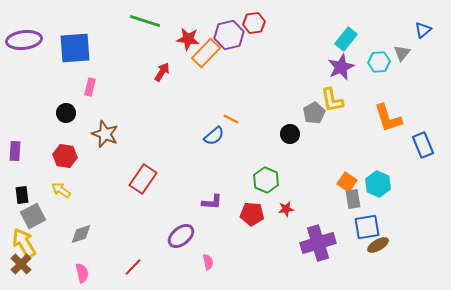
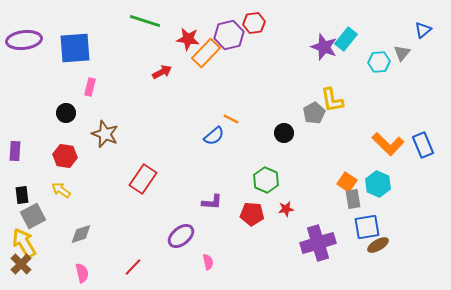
purple star at (341, 67): moved 17 px left, 20 px up; rotated 28 degrees counterclockwise
red arrow at (162, 72): rotated 30 degrees clockwise
orange L-shape at (388, 118): moved 26 px down; rotated 28 degrees counterclockwise
black circle at (290, 134): moved 6 px left, 1 px up
